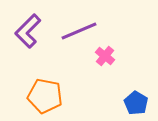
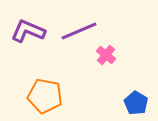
purple L-shape: rotated 68 degrees clockwise
pink cross: moved 1 px right, 1 px up
